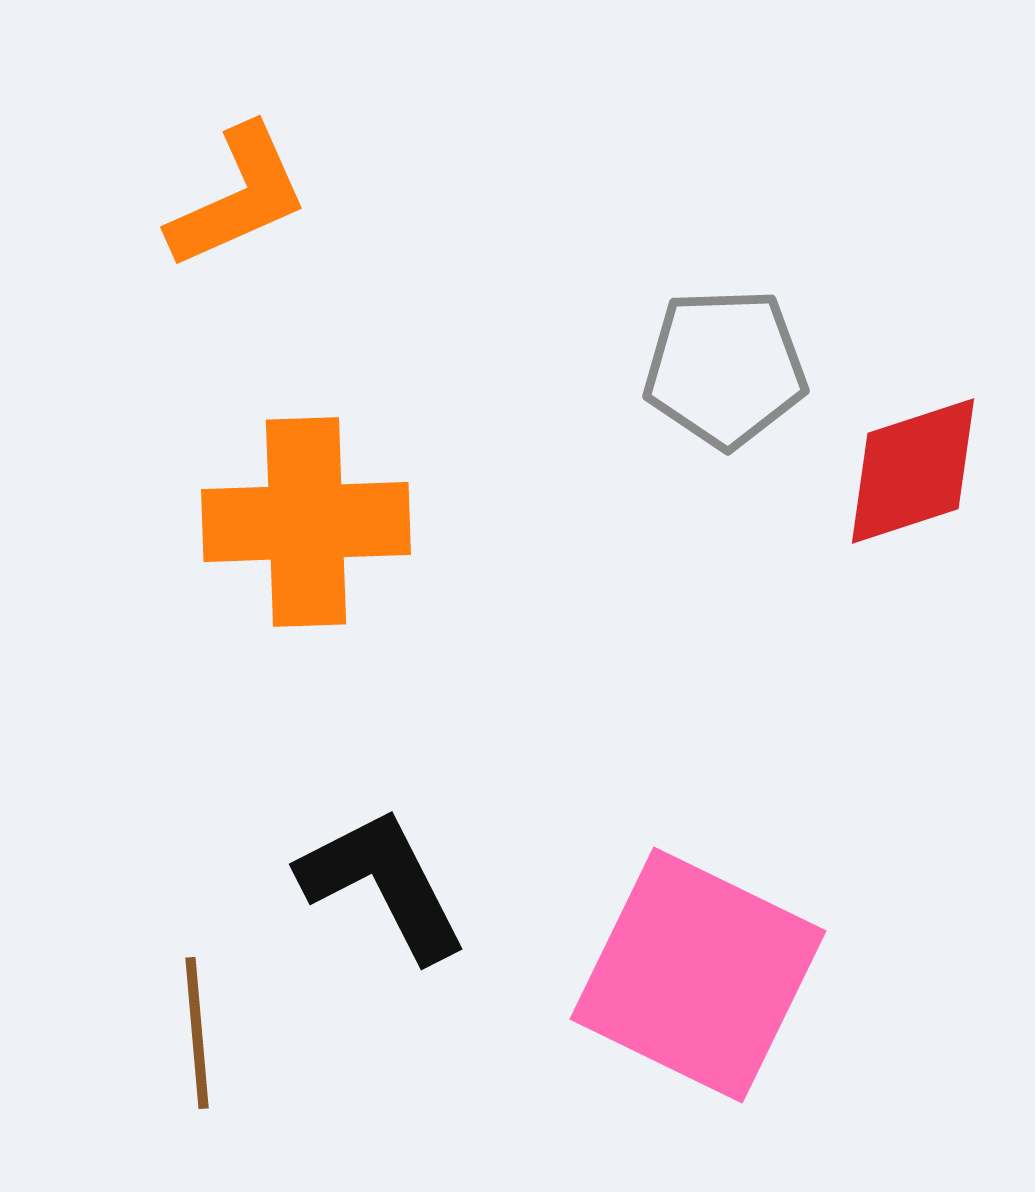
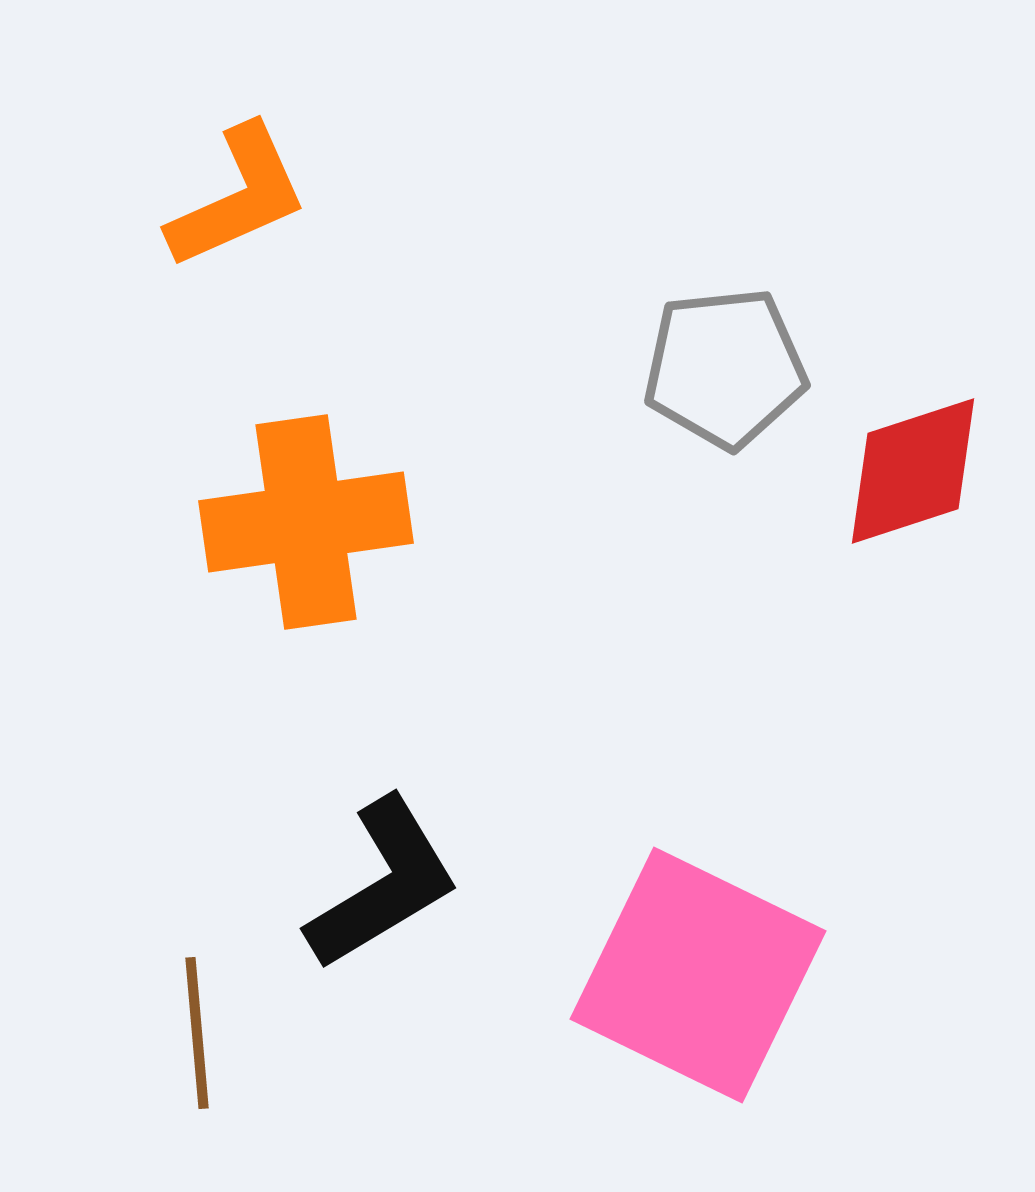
gray pentagon: rotated 4 degrees counterclockwise
orange cross: rotated 6 degrees counterclockwise
black L-shape: rotated 86 degrees clockwise
